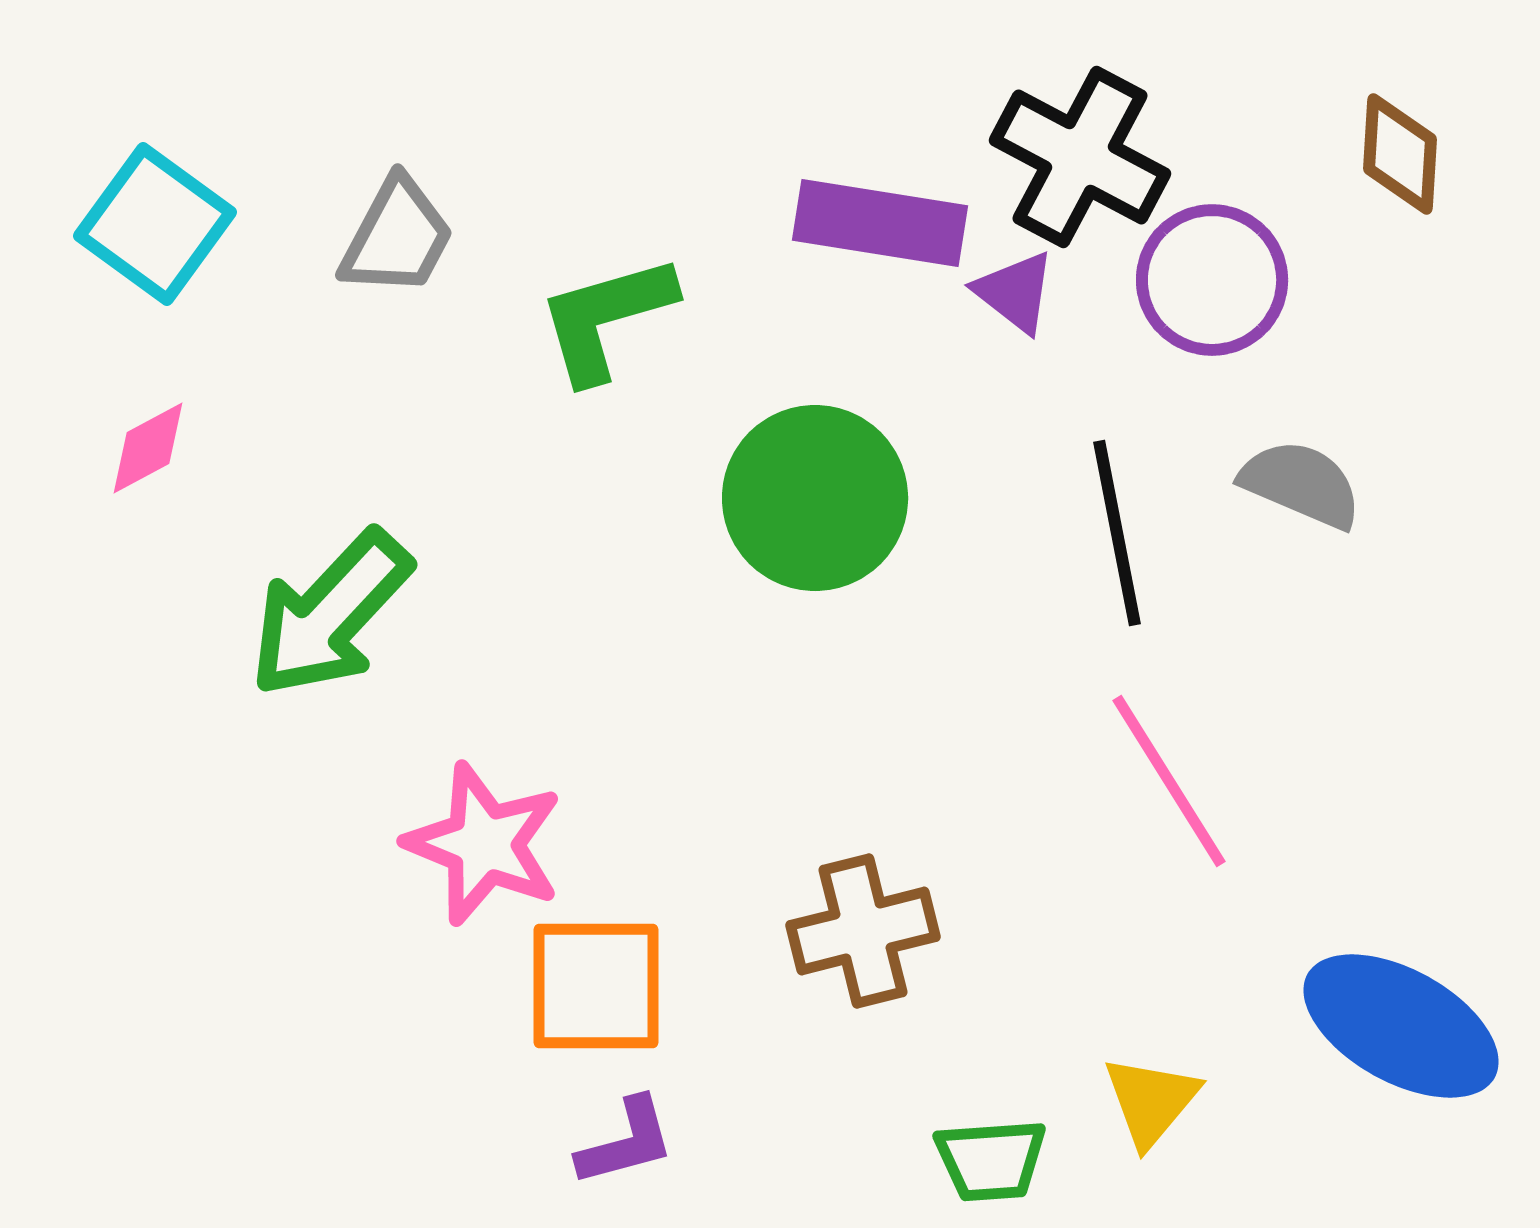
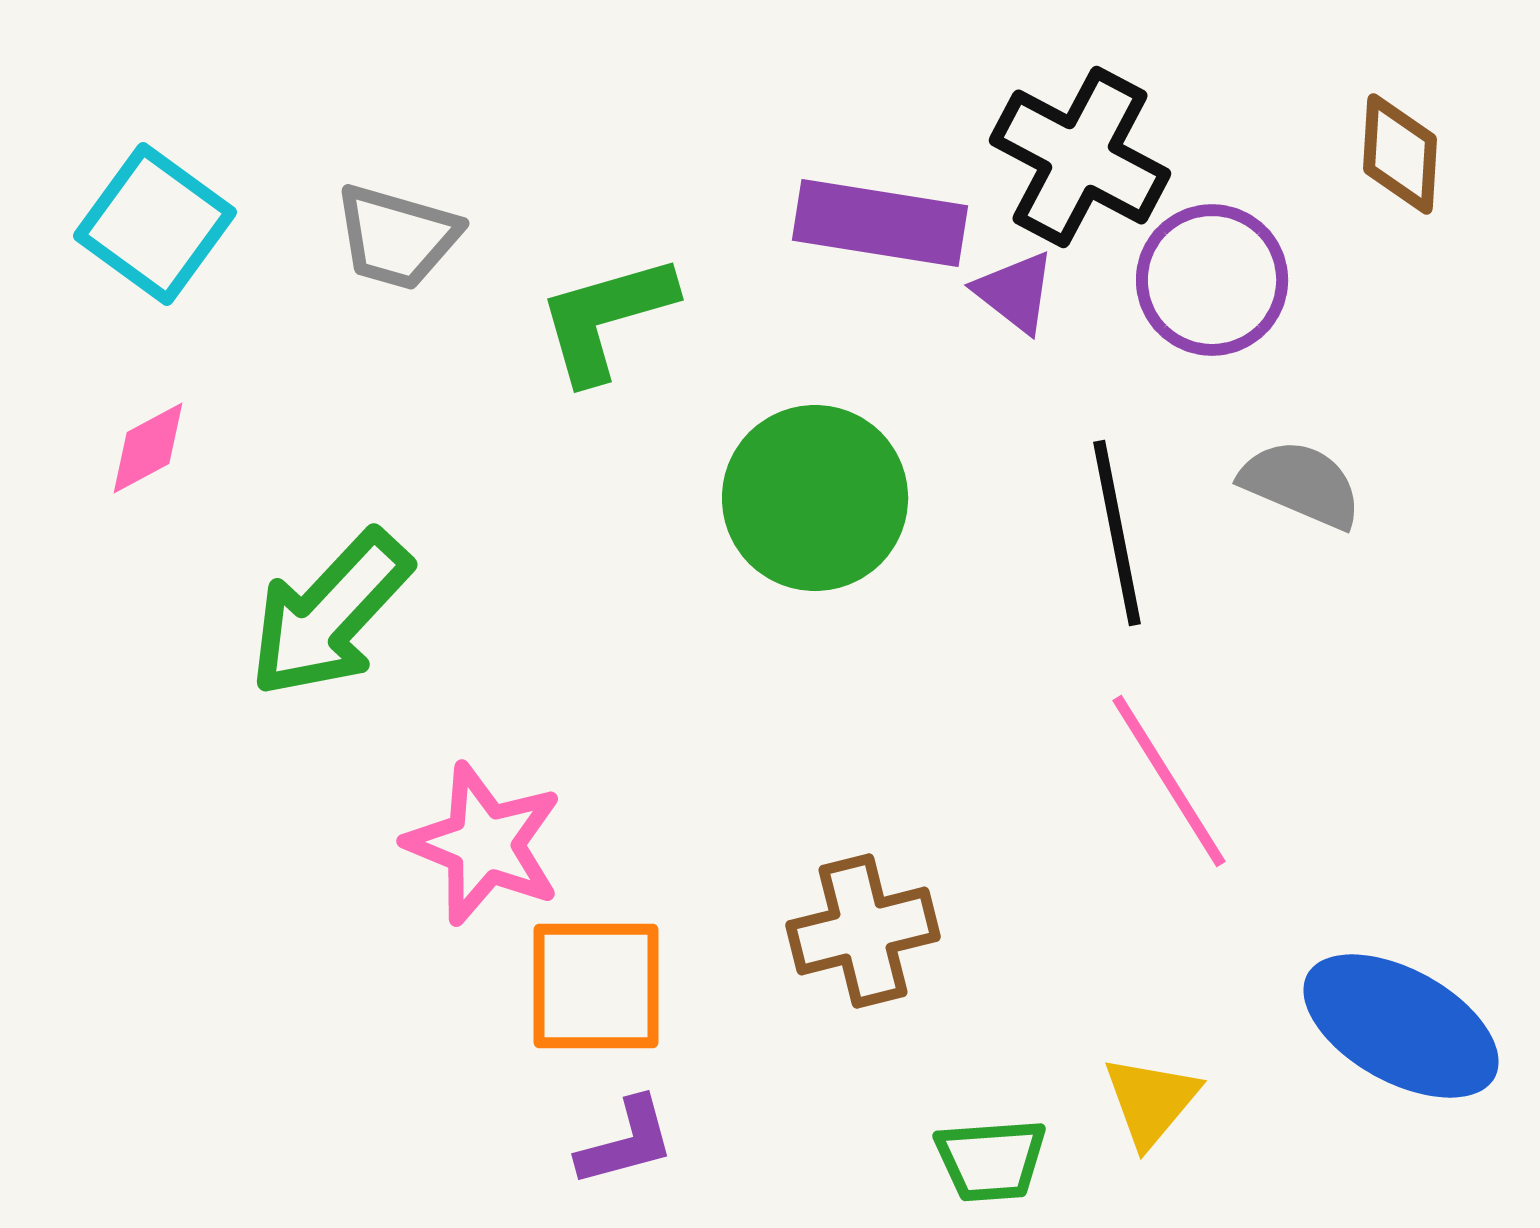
gray trapezoid: rotated 78 degrees clockwise
